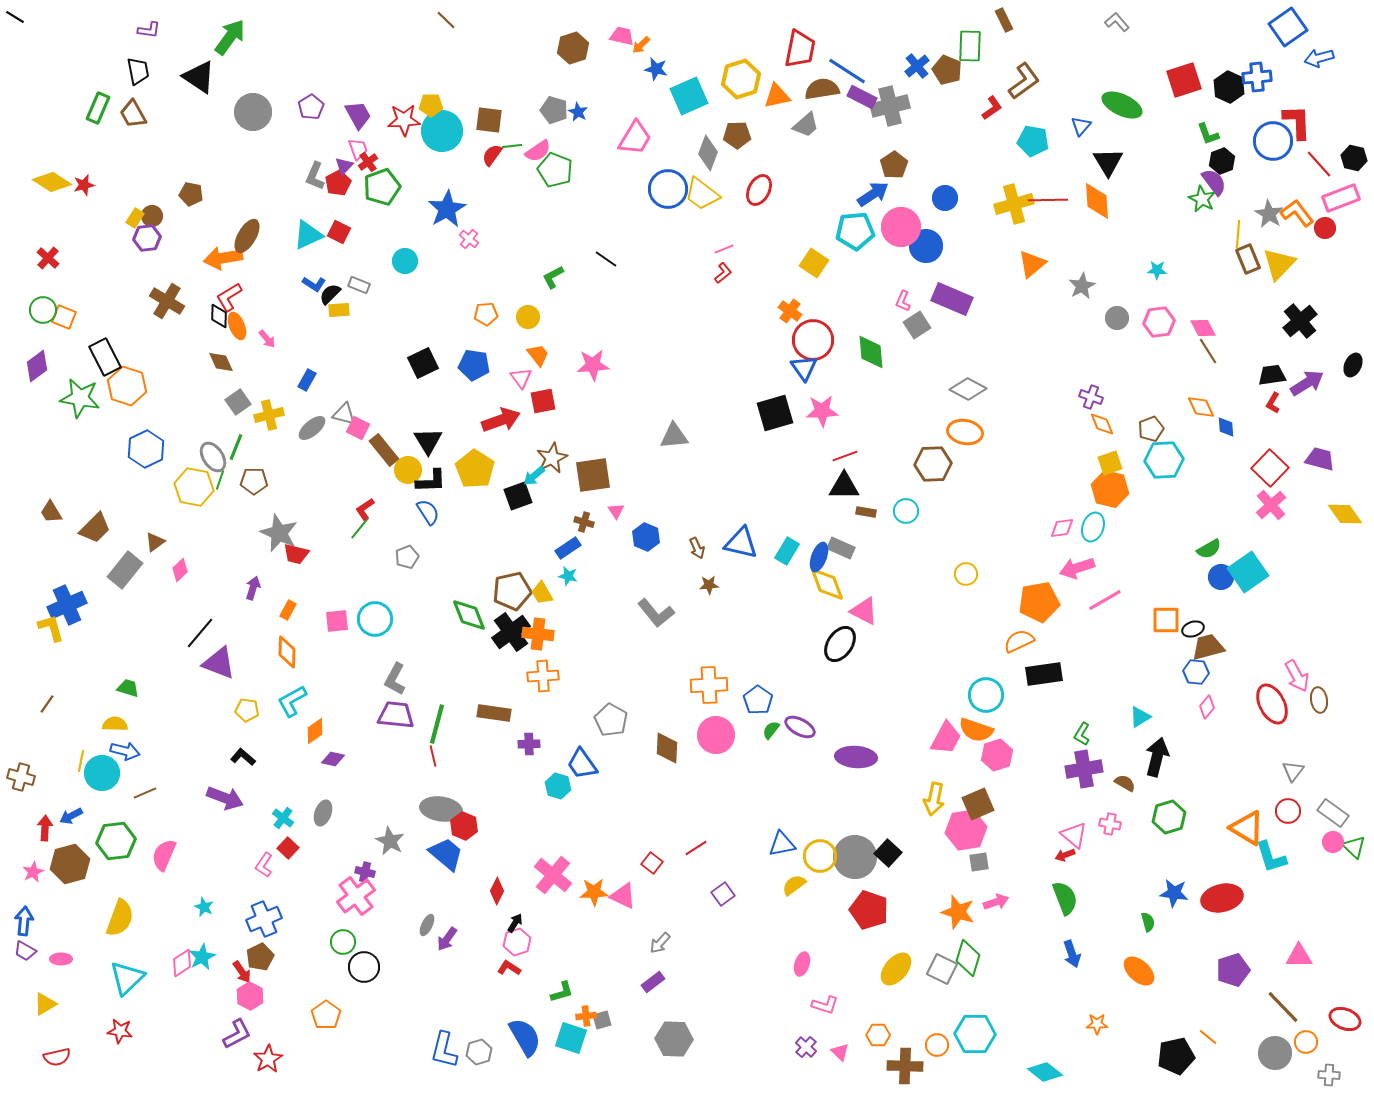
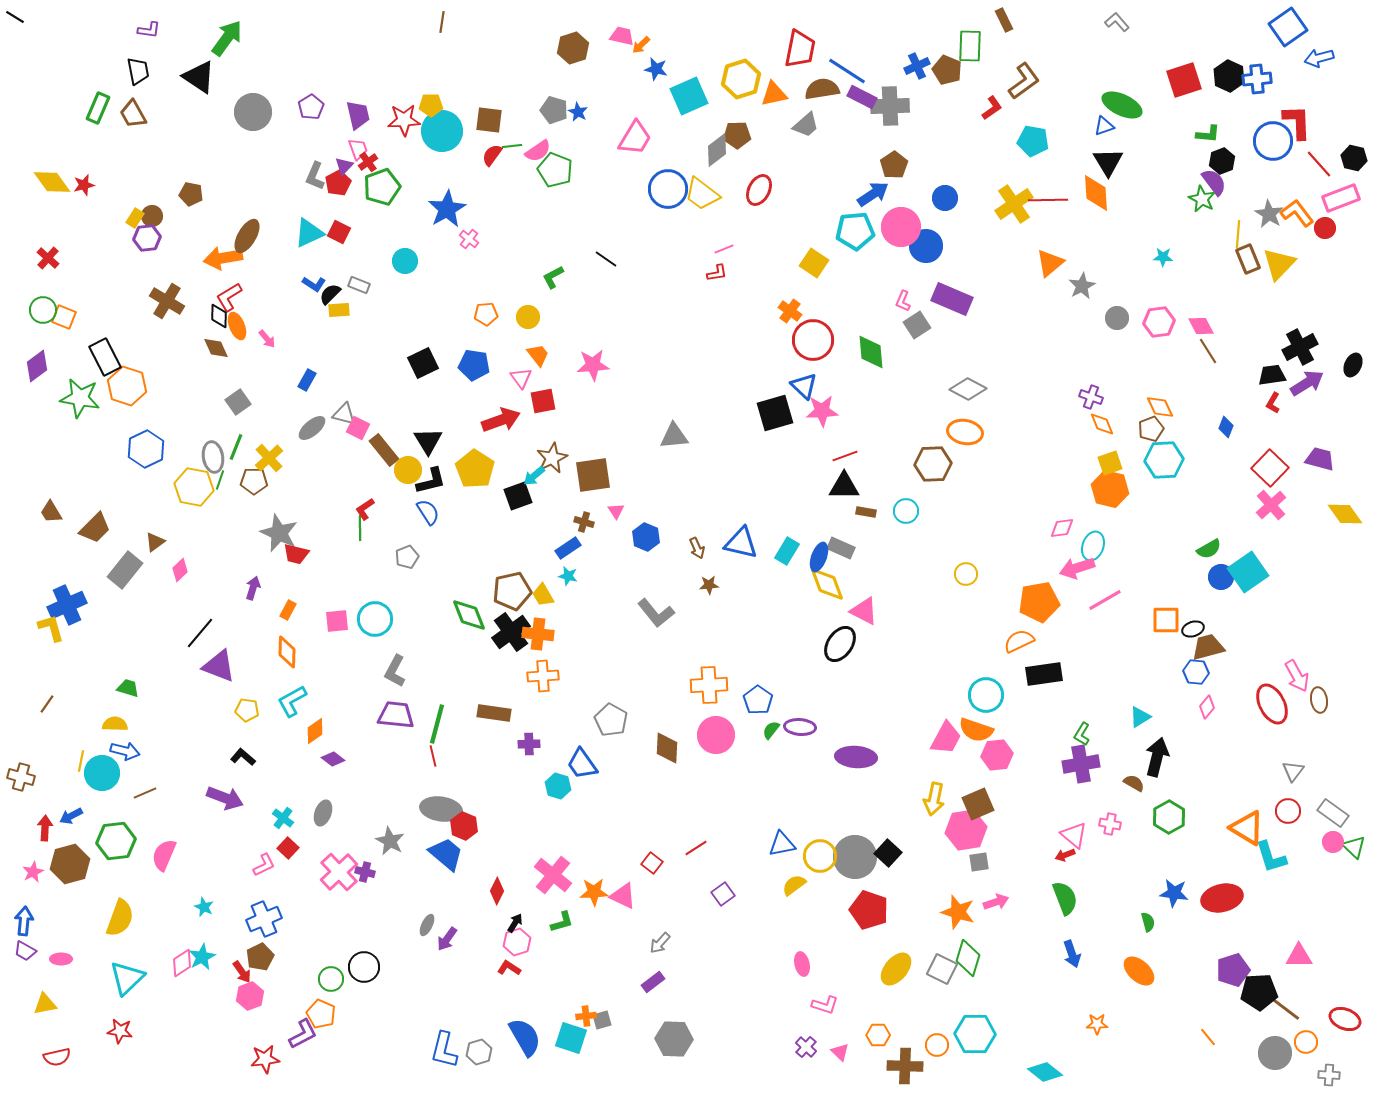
brown line at (446, 20): moved 4 px left, 2 px down; rotated 55 degrees clockwise
green arrow at (230, 37): moved 3 px left, 1 px down
blue cross at (917, 66): rotated 15 degrees clockwise
blue cross at (1257, 77): moved 2 px down
black hexagon at (1229, 87): moved 11 px up
orange triangle at (777, 96): moved 3 px left, 2 px up
gray cross at (890, 106): rotated 12 degrees clockwise
purple trapezoid at (358, 115): rotated 16 degrees clockwise
blue triangle at (1081, 126): moved 23 px right; rotated 30 degrees clockwise
green L-shape at (1208, 134): rotated 65 degrees counterclockwise
gray diamond at (708, 153): moved 9 px right, 3 px up; rotated 32 degrees clockwise
yellow diamond at (52, 182): rotated 21 degrees clockwise
orange diamond at (1097, 201): moved 1 px left, 8 px up
yellow cross at (1014, 204): rotated 18 degrees counterclockwise
cyan triangle at (308, 235): moved 1 px right, 2 px up
orange triangle at (1032, 264): moved 18 px right, 1 px up
cyan star at (1157, 270): moved 6 px right, 13 px up
red L-shape at (723, 273): moved 6 px left; rotated 30 degrees clockwise
black cross at (1300, 321): moved 26 px down; rotated 12 degrees clockwise
pink diamond at (1203, 328): moved 2 px left, 2 px up
brown diamond at (221, 362): moved 5 px left, 14 px up
blue triangle at (804, 368): moved 18 px down; rotated 12 degrees counterclockwise
orange diamond at (1201, 407): moved 41 px left
yellow cross at (269, 415): moved 43 px down; rotated 28 degrees counterclockwise
blue diamond at (1226, 427): rotated 25 degrees clockwise
gray ellipse at (213, 457): rotated 24 degrees clockwise
black L-shape at (431, 481): rotated 12 degrees counterclockwise
cyan ellipse at (1093, 527): moved 19 px down
green line at (360, 528): rotated 40 degrees counterclockwise
yellow trapezoid at (542, 593): moved 1 px right, 2 px down
purple triangle at (219, 663): moved 3 px down
gray L-shape at (395, 679): moved 8 px up
purple ellipse at (800, 727): rotated 24 degrees counterclockwise
pink hexagon at (997, 755): rotated 12 degrees clockwise
purple diamond at (333, 759): rotated 25 degrees clockwise
purple cross at (1084, 769): moved 3 px left, 5 px up
brown semicircle at (1125, 783): moved 9 px right
green hexagon at (1169, 817): rotated 12 degrees counterclockwise
pink L-shape at (264, 865): rotated 150 degrees counterclockwise
pink cross at (356, 896): moved 17 px left, 24 px up; rotated 6 degrees counterclockwise
green circle at (343, 942): moved 12 px left, 37 px down
pink ellipse at (802, 964): rotated 30 degrees counterclockwise
green L-shape at (562, 992): moved 70 px up
pink hexagon at (250, 996): rotated 12 degrees clockwise
yellow triangle at (45, 1004): rotated 20 degrees clockwise
brown line at (1283, 1007): rotated 9 degrees counterclockwise
orange pentagon at (326, 1015): moved 5 px left, 1 px up; rotated 12 degrees counterclockwise
purple L-shape at (237, 1034): moved 66 px right
orange line at (1208, 1037): rotated 12 degrees clockwise
black pentagon at (1176, 1056): moved 83 px right, 64 px up; rotated 9 degrees clockwise
red star at (268, 1059): moved 3 px left; rotated 24 degrees clockwise
